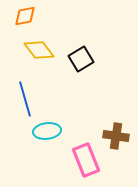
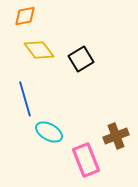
cyan ellipse: moved 2 px right, 1 px down; rotated 36 degrees clockwise
brown cross: rotated 30 degrees counterclockwise
